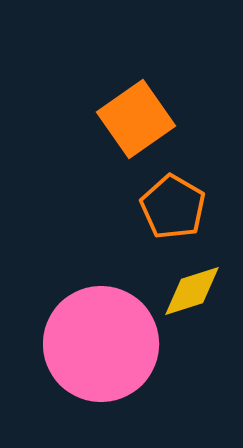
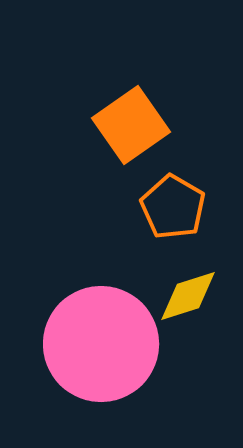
orange square: moved 5 px left, 6 px down
yellow diamond: moved 4 px left, 5 px down
